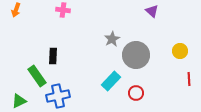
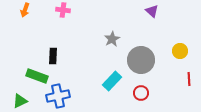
orange arrow: moved 9 px right
gray circle: moved 5 px right, 5 px down
green rectangle: rotated 35 degrees counterclockwise
cyan rectangle: moved 1 px right
red circle: moved 5 px right
green triangle: moved 1 px right
